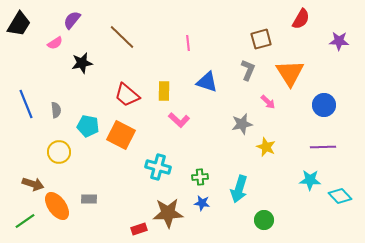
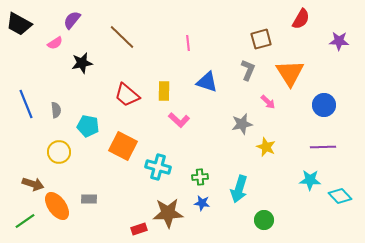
black trapezoid: rotated 88 degrees clockwise
orange square: moved 2 px right, 11 px down
